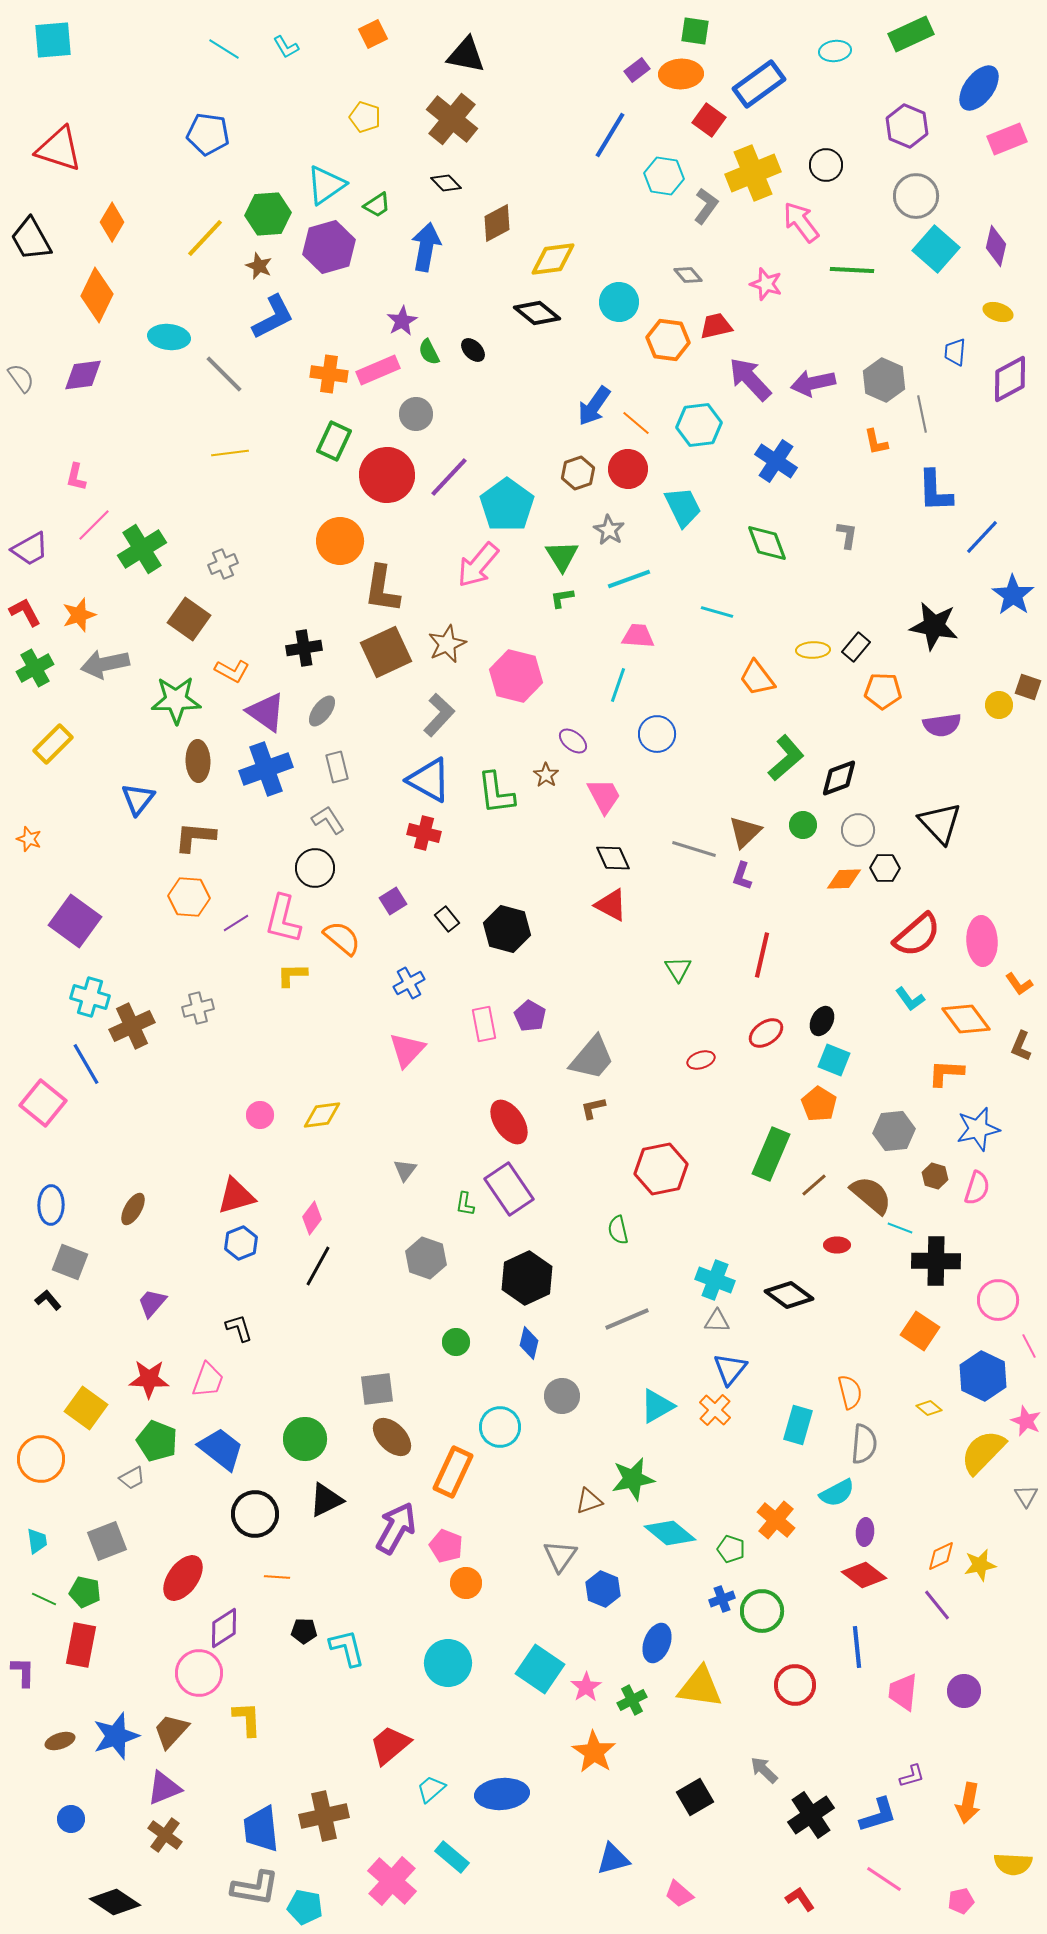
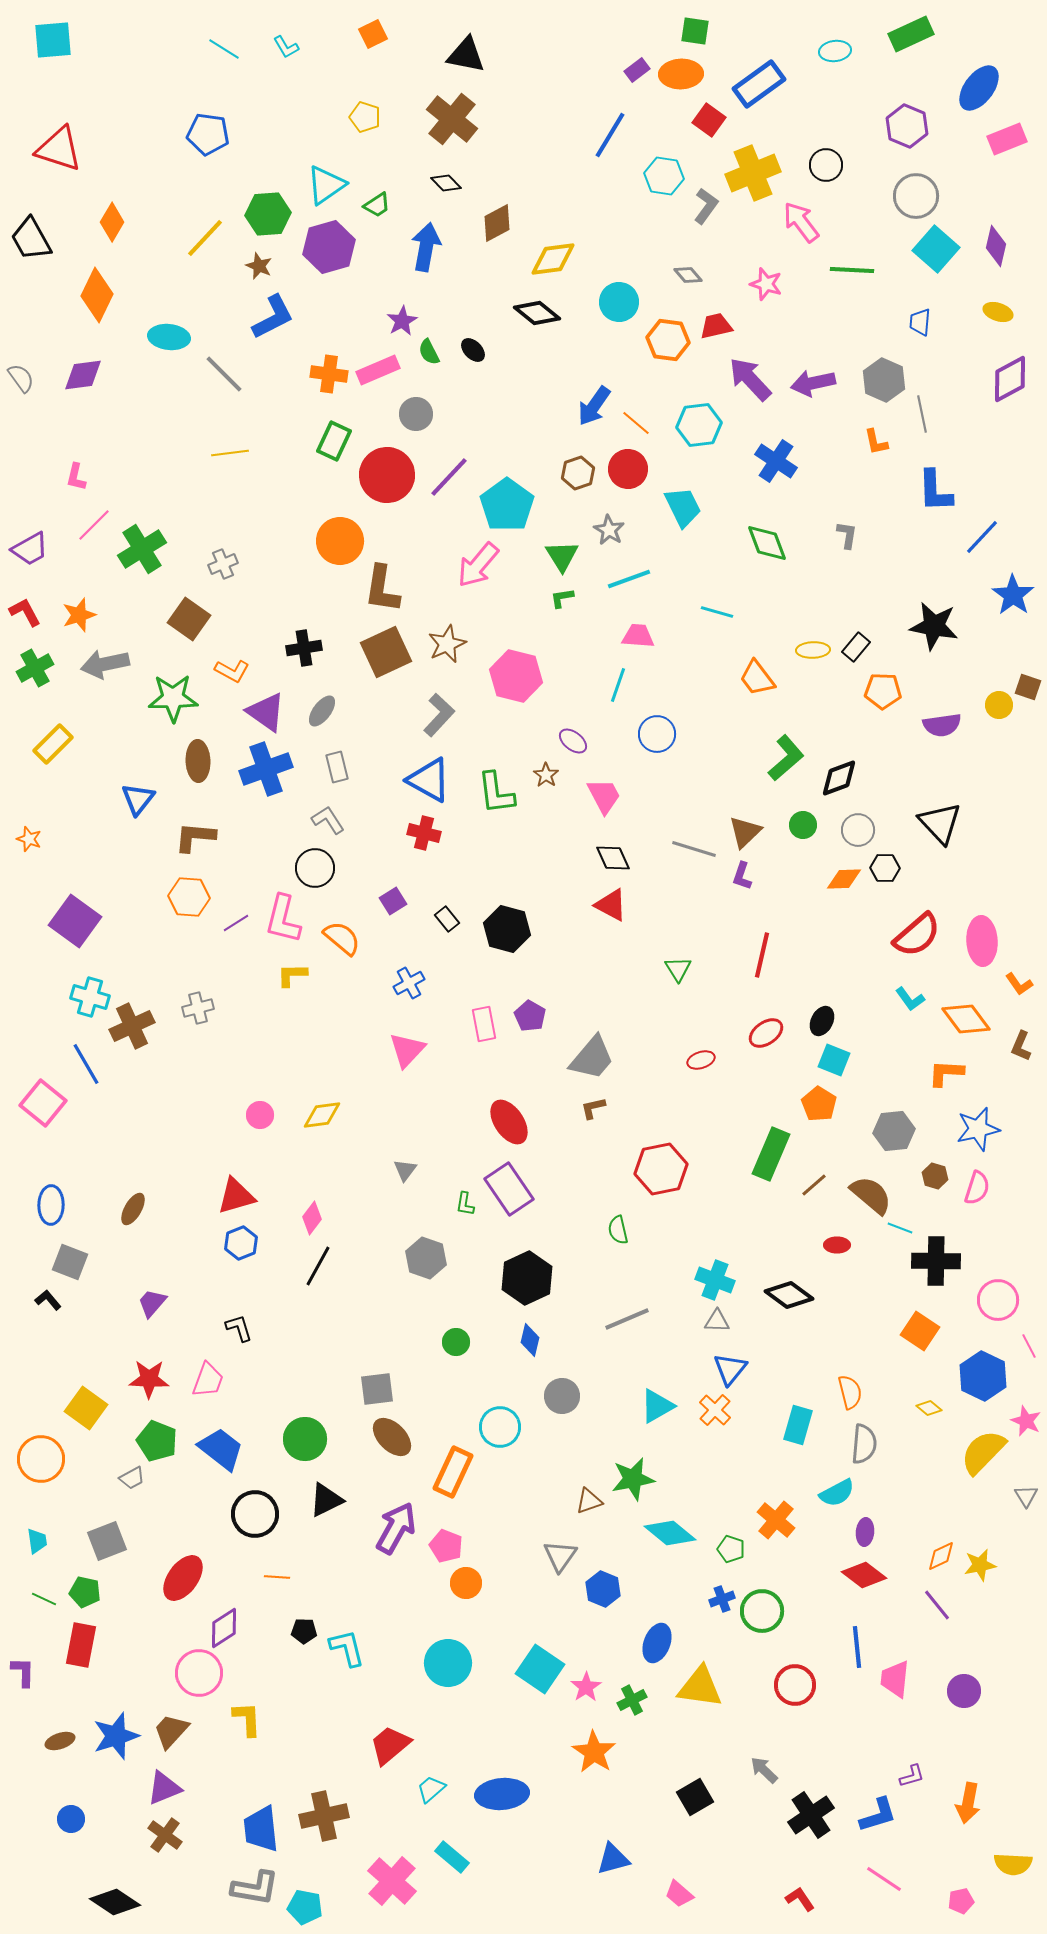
blue trapezoid at (955, 352): moved 35 px left, 30 px up
green star at (176, 700): moved 3 px left, 2 px up
blue diamond at (529, 1343): moved 1 px right, 3 px up
pink trapezoid at (903, 1692): moved 8 px left, 13 px up
